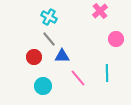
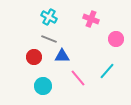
pink cross: moved 9 px left, 8 px down; rotated 28 degrees counterclockwise
gray line: rotated 28 degrees counterclockwise
cyan line: moved 2 px up; rotated 42 degrees clockwise
